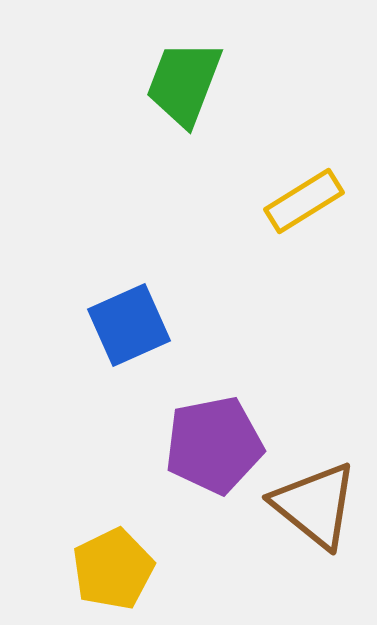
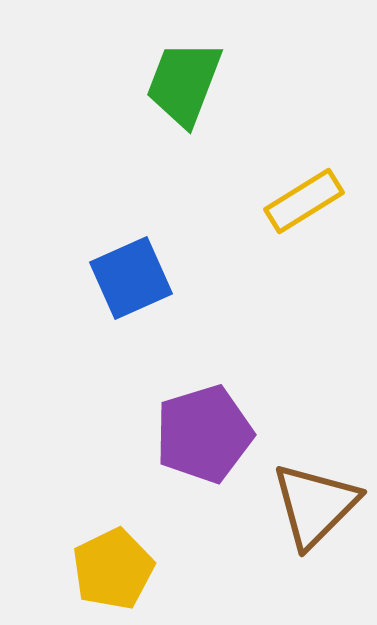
blue square: moved 2 px right, 47 px up
purple pentagon: moved 10 px left, 11 px up; rotated 6 degrees counterclockwise
brown triangle: rotated 36 degrees clockwise
